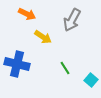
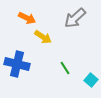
orange arrow: moved 4 px down
gray arrow: moved 3 px right, 2 px up; rotated 20 degrees clockwise
